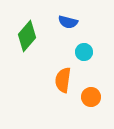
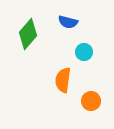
green diamond: moved 1 px right, 2 px up
orange circle: moved 4 px down
